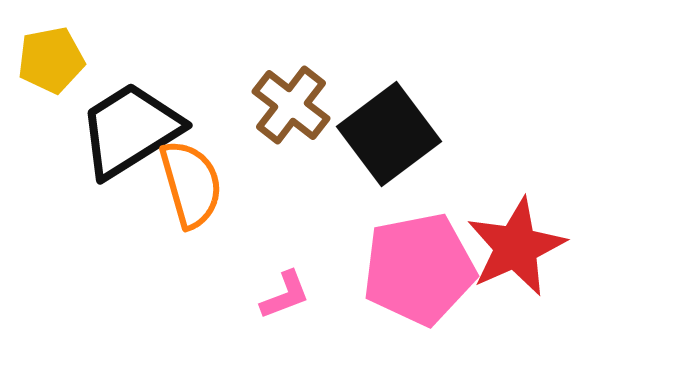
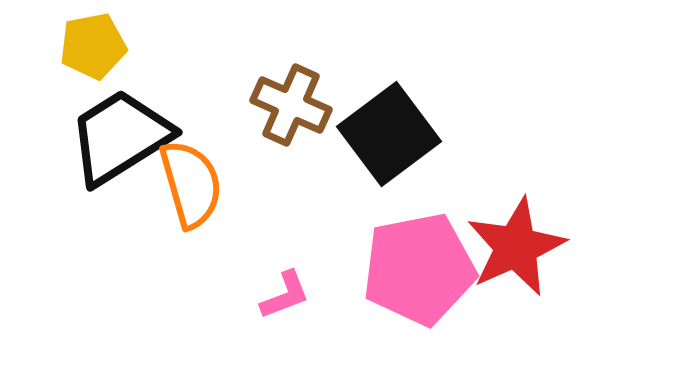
yellow pentagon: moved 42 px right, 14 px up
brown cross: rotated 14 degrees counterclockwise
black trapezoid: moved 10 px left, 7 px down
